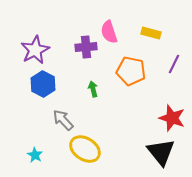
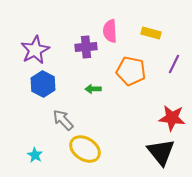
pink semicircle: moved 1 px right, 1 px up; rotated 15 degrees clockwise
green arrow: rotated 77 degrees counterclockwise
red star: rotated 12 degrees counterclockwise
